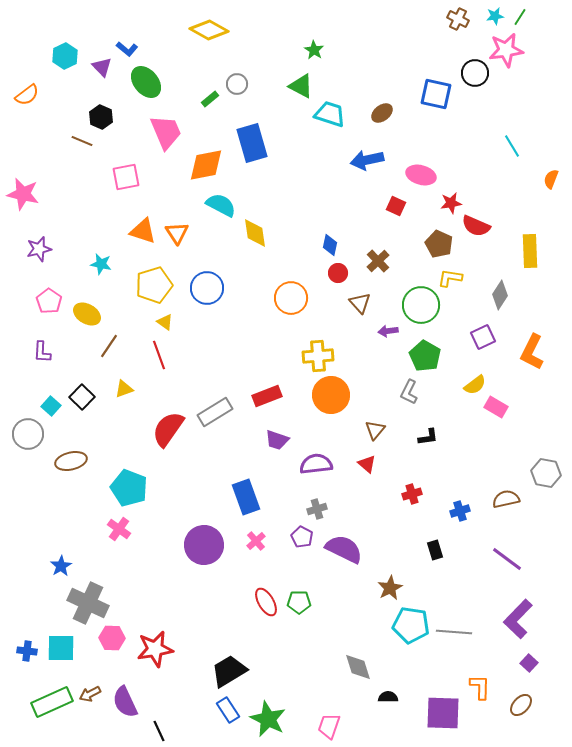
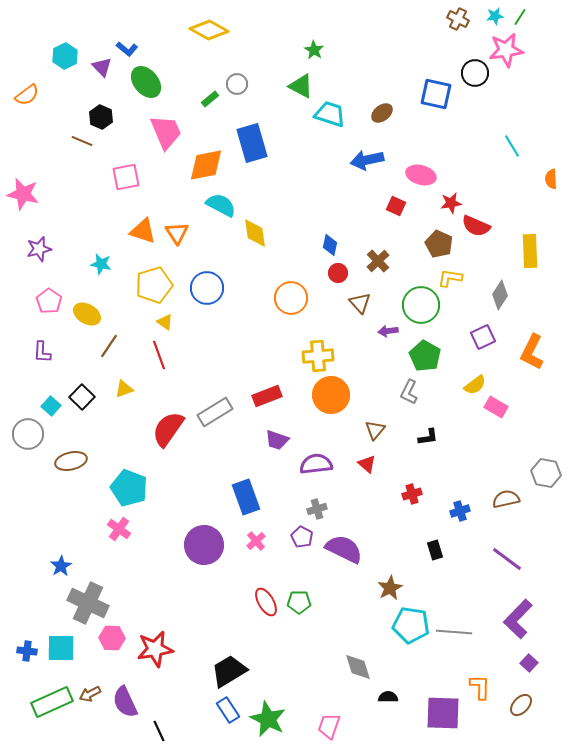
orange semicircle at (551, 179): rotated 24 degrees counterclockwise
